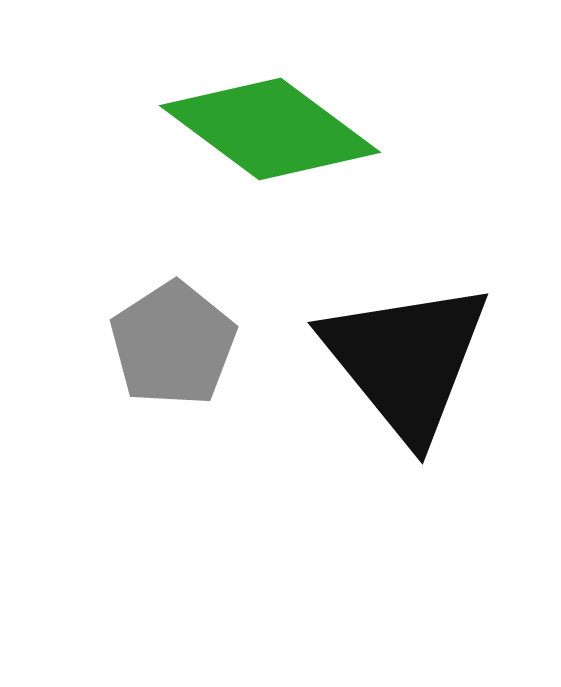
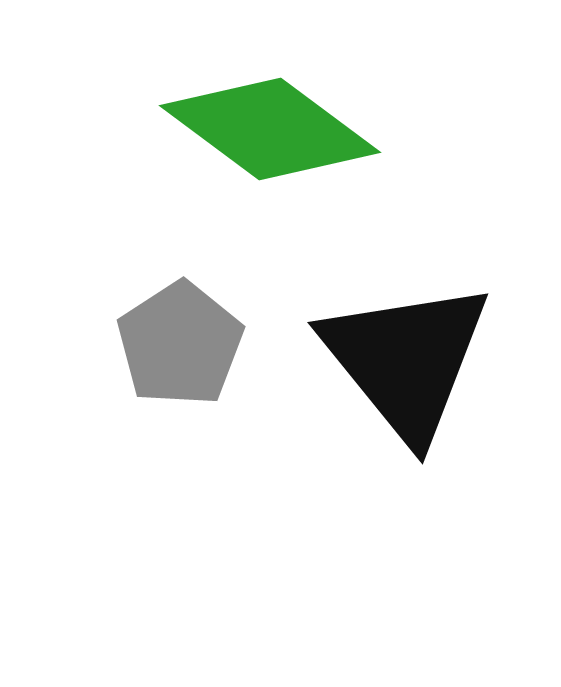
gray pentagon: moved 7 px right
